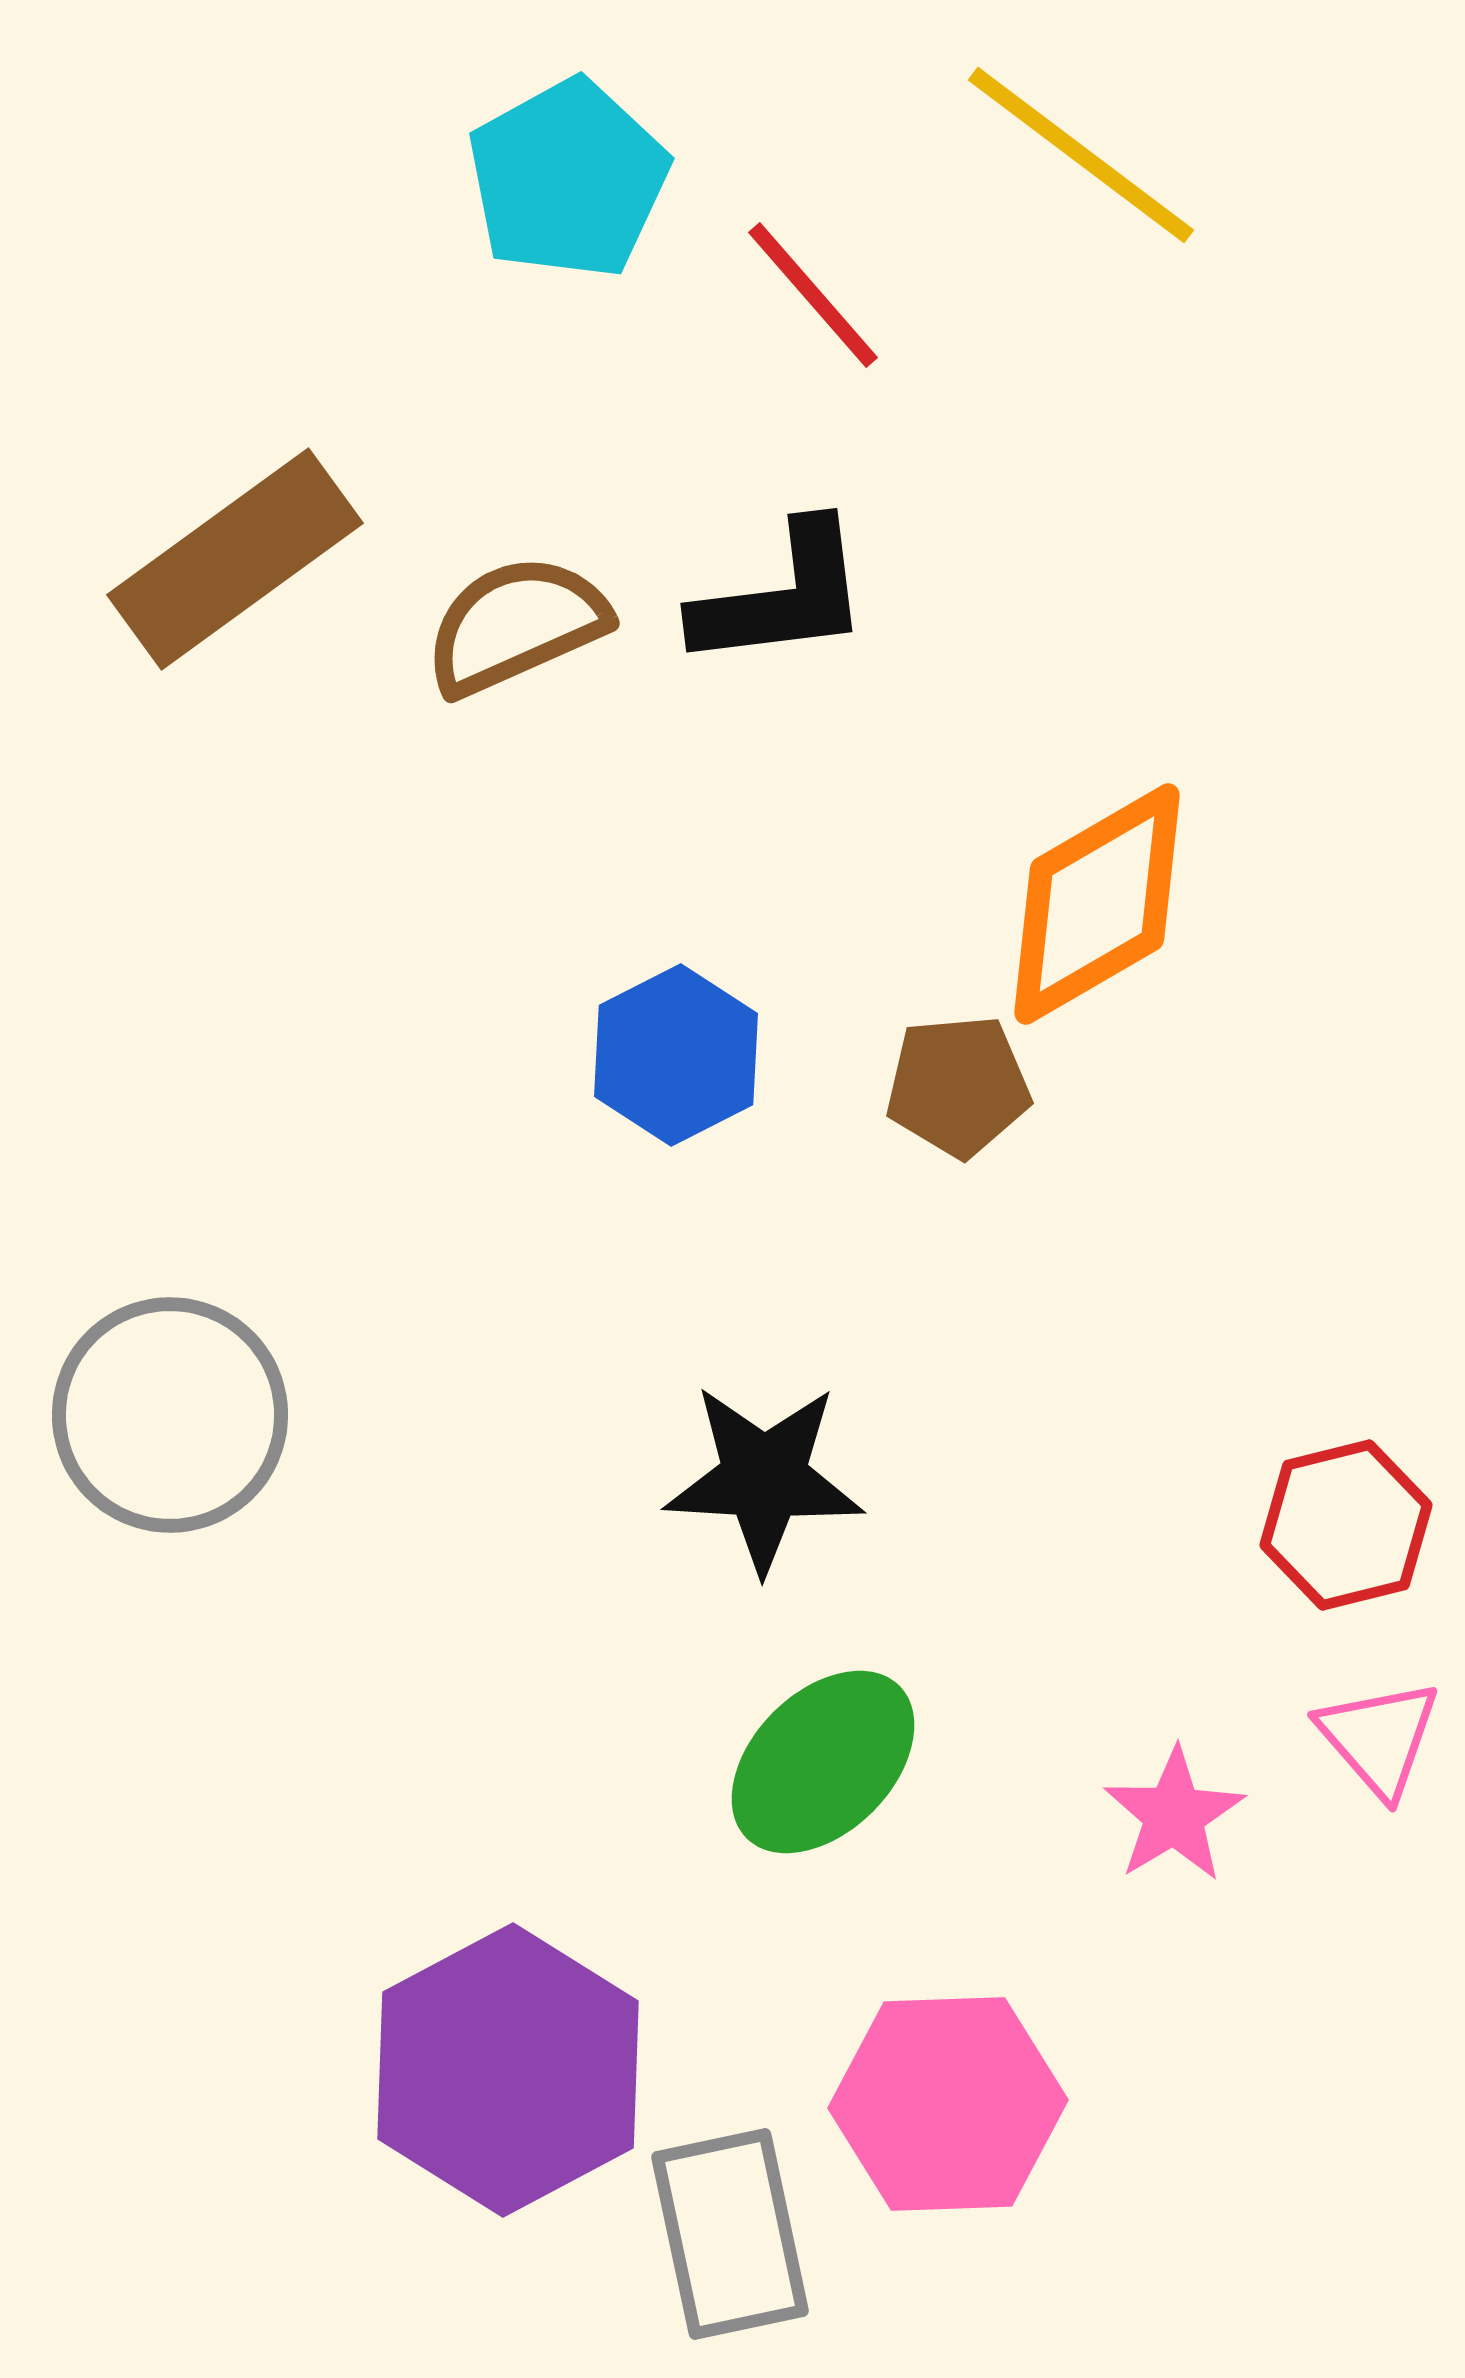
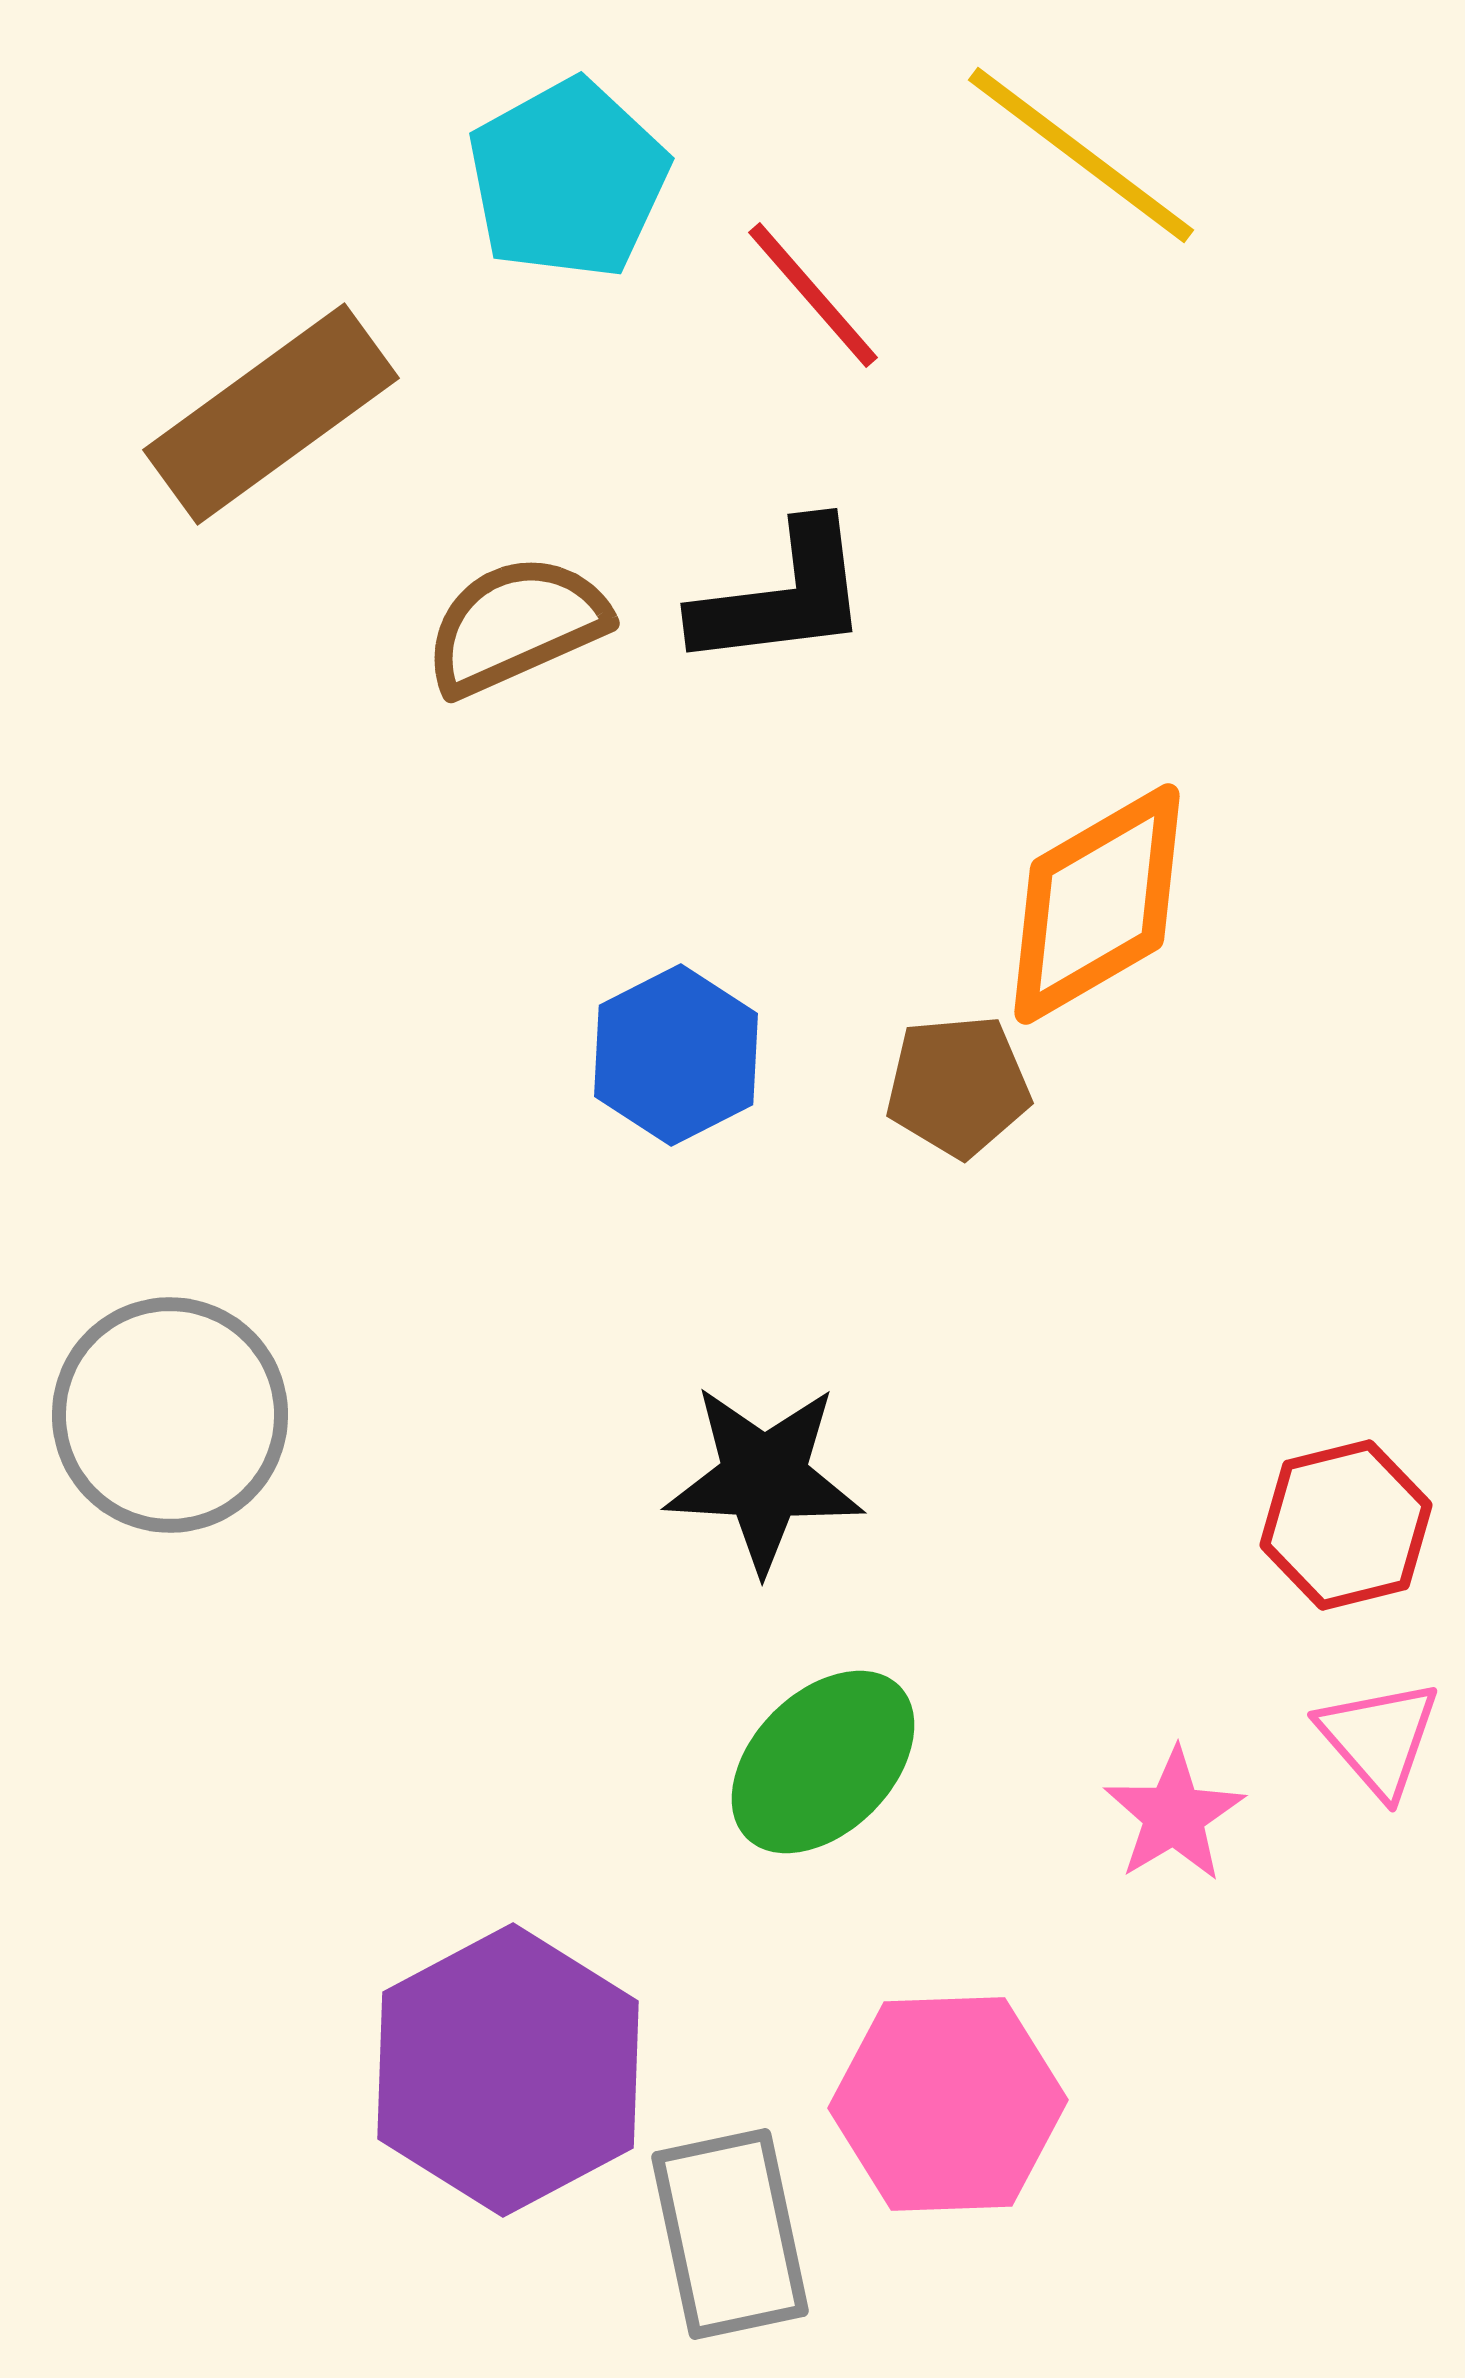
brown rectangle: moved 36 px right, 145 px up
